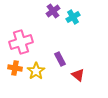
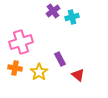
cyan cross: moved 1 px left; rotated 16 degrees clockwise
yellow star: moved 3 px right, 1 px down
